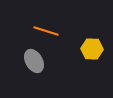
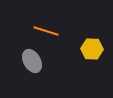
gray ellipse: moved 2 px left
